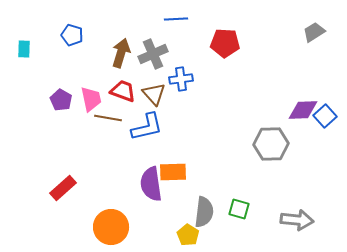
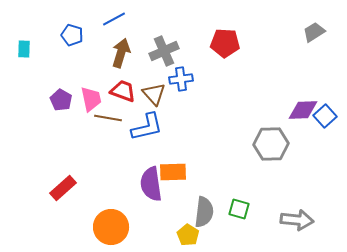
blue line: moved 62 px left; rotated 25 degrees counterclockwise
gray cross: moved 11 px right, 3 px up
